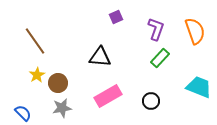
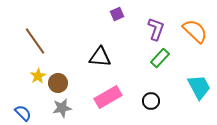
purple square: moved 1 px right, 3 px up
orange semicircle: rotated 28 degrees counterclockwise
yellow star: moved 1 px right, 1 px down
cyan trapezoid: rotated 40 degrees clockwise
pink rectangle: moved 1 px down
